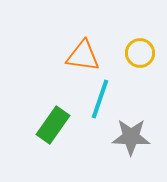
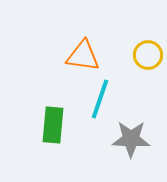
yellow circle: moved 8 px right, 2 px down
green rectangle: rotated 30 degrees counterclockwise
gray star: moved 2 px down
